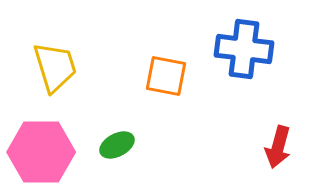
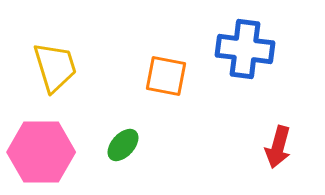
blue cross: moved 1 px right
green ellipse: moved 6 px right; rotated 20 degrees counterclockwise
